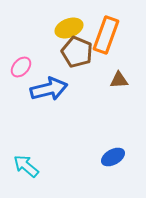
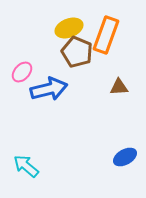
pink ellipse: moved 1 px right, 5 px down
brown triangle: moved 7 px down
blue ellipse: moved 12 px right
